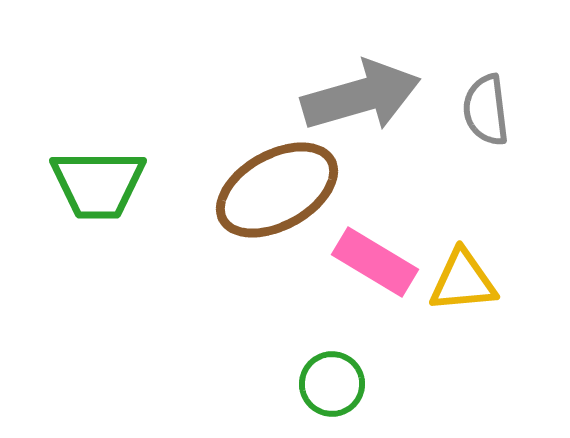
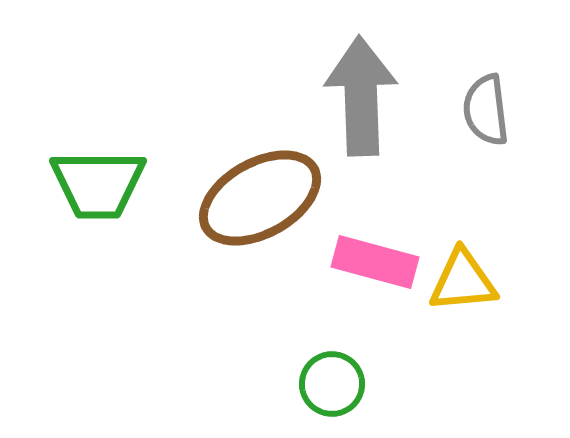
gray arrow: rotated 76 degrees counterclockwise
brown ellipse: moved 17 px left, 8 px down
pink rectangle: rotated 16 degrees counterclockwise
